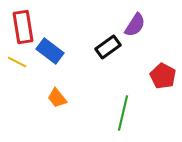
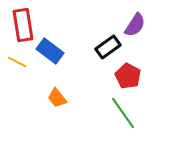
red rectangle: moved 2 px up
red pentagon: moved 35 px left
green line: rotated 48 degrees counterclockwise
